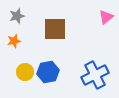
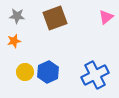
gray star: rotated 21 degrees clockwise
brown square: moved 11 px up; rotated 20 degrees counterclockwise
blue hexagon: rotated 15 degrees counterclockwise
